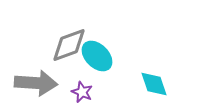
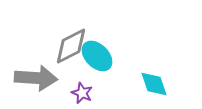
gray diamond: moved 2 px right, 1 px down; rotated 6 degrees counterclockwise
gray arrow: moved 5 px up
purple star: moved 1 px down
